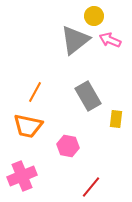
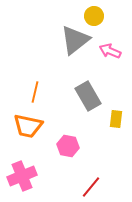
pink arrow: moved 11 px down
orange line: rotated 15 degrees counterclockwise
